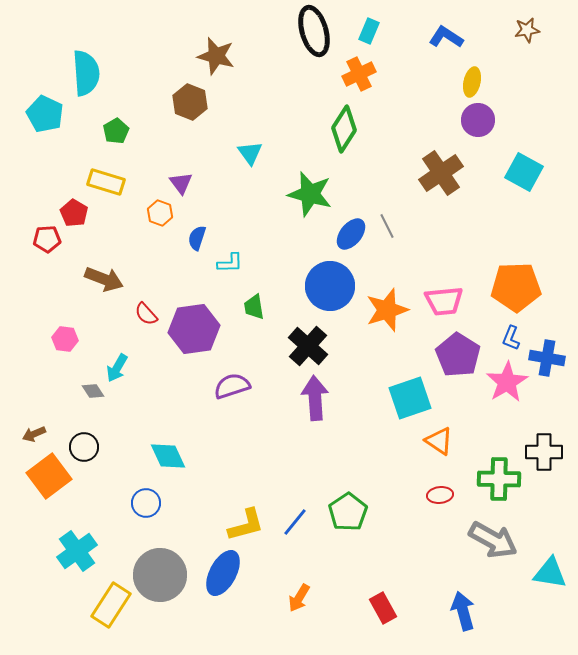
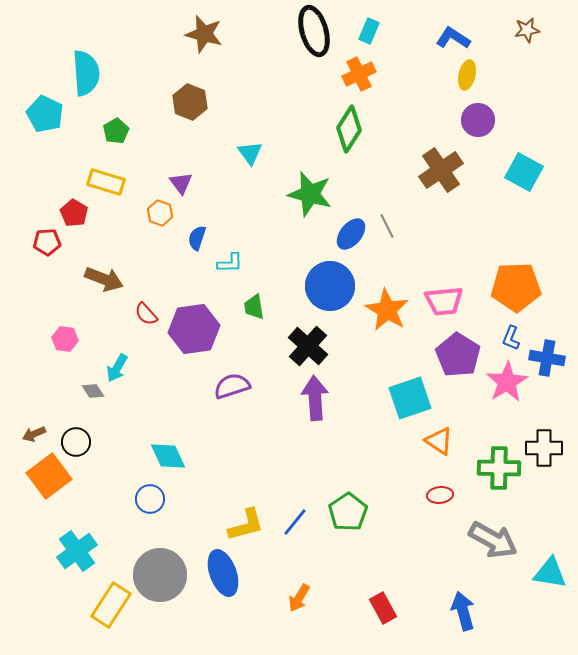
blue L-shape at (446, 37): moved 7 px right, 1 px down
brown star at (216, 56): moved 12 px left, 22 px up
yellow ellipse at (472, 82): moved 5 px left, 7 px up
green diamond at (344, 129): moved 5 px right
brown cross at (441, 173): moved 3 px up
red pentagon at (47, 239): moved 3 px down
orange star at (387, 310): rotated 24 degrees counterclockwise
black circle at (84, 447): moved 8 px left, 5 px up
black cross at (544, 452): moved 4 px up
green cross at (499, 479): moved 11 px up
blue circle at (146, 503): moved 4 px right, 4 px up
blue ellipse at (223, 573): rotated 48 degrees counterclockwise
